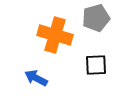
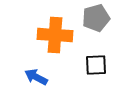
orange cross: rotated 12 degrees counterclockwise
blue arrow: moved 1 px up
